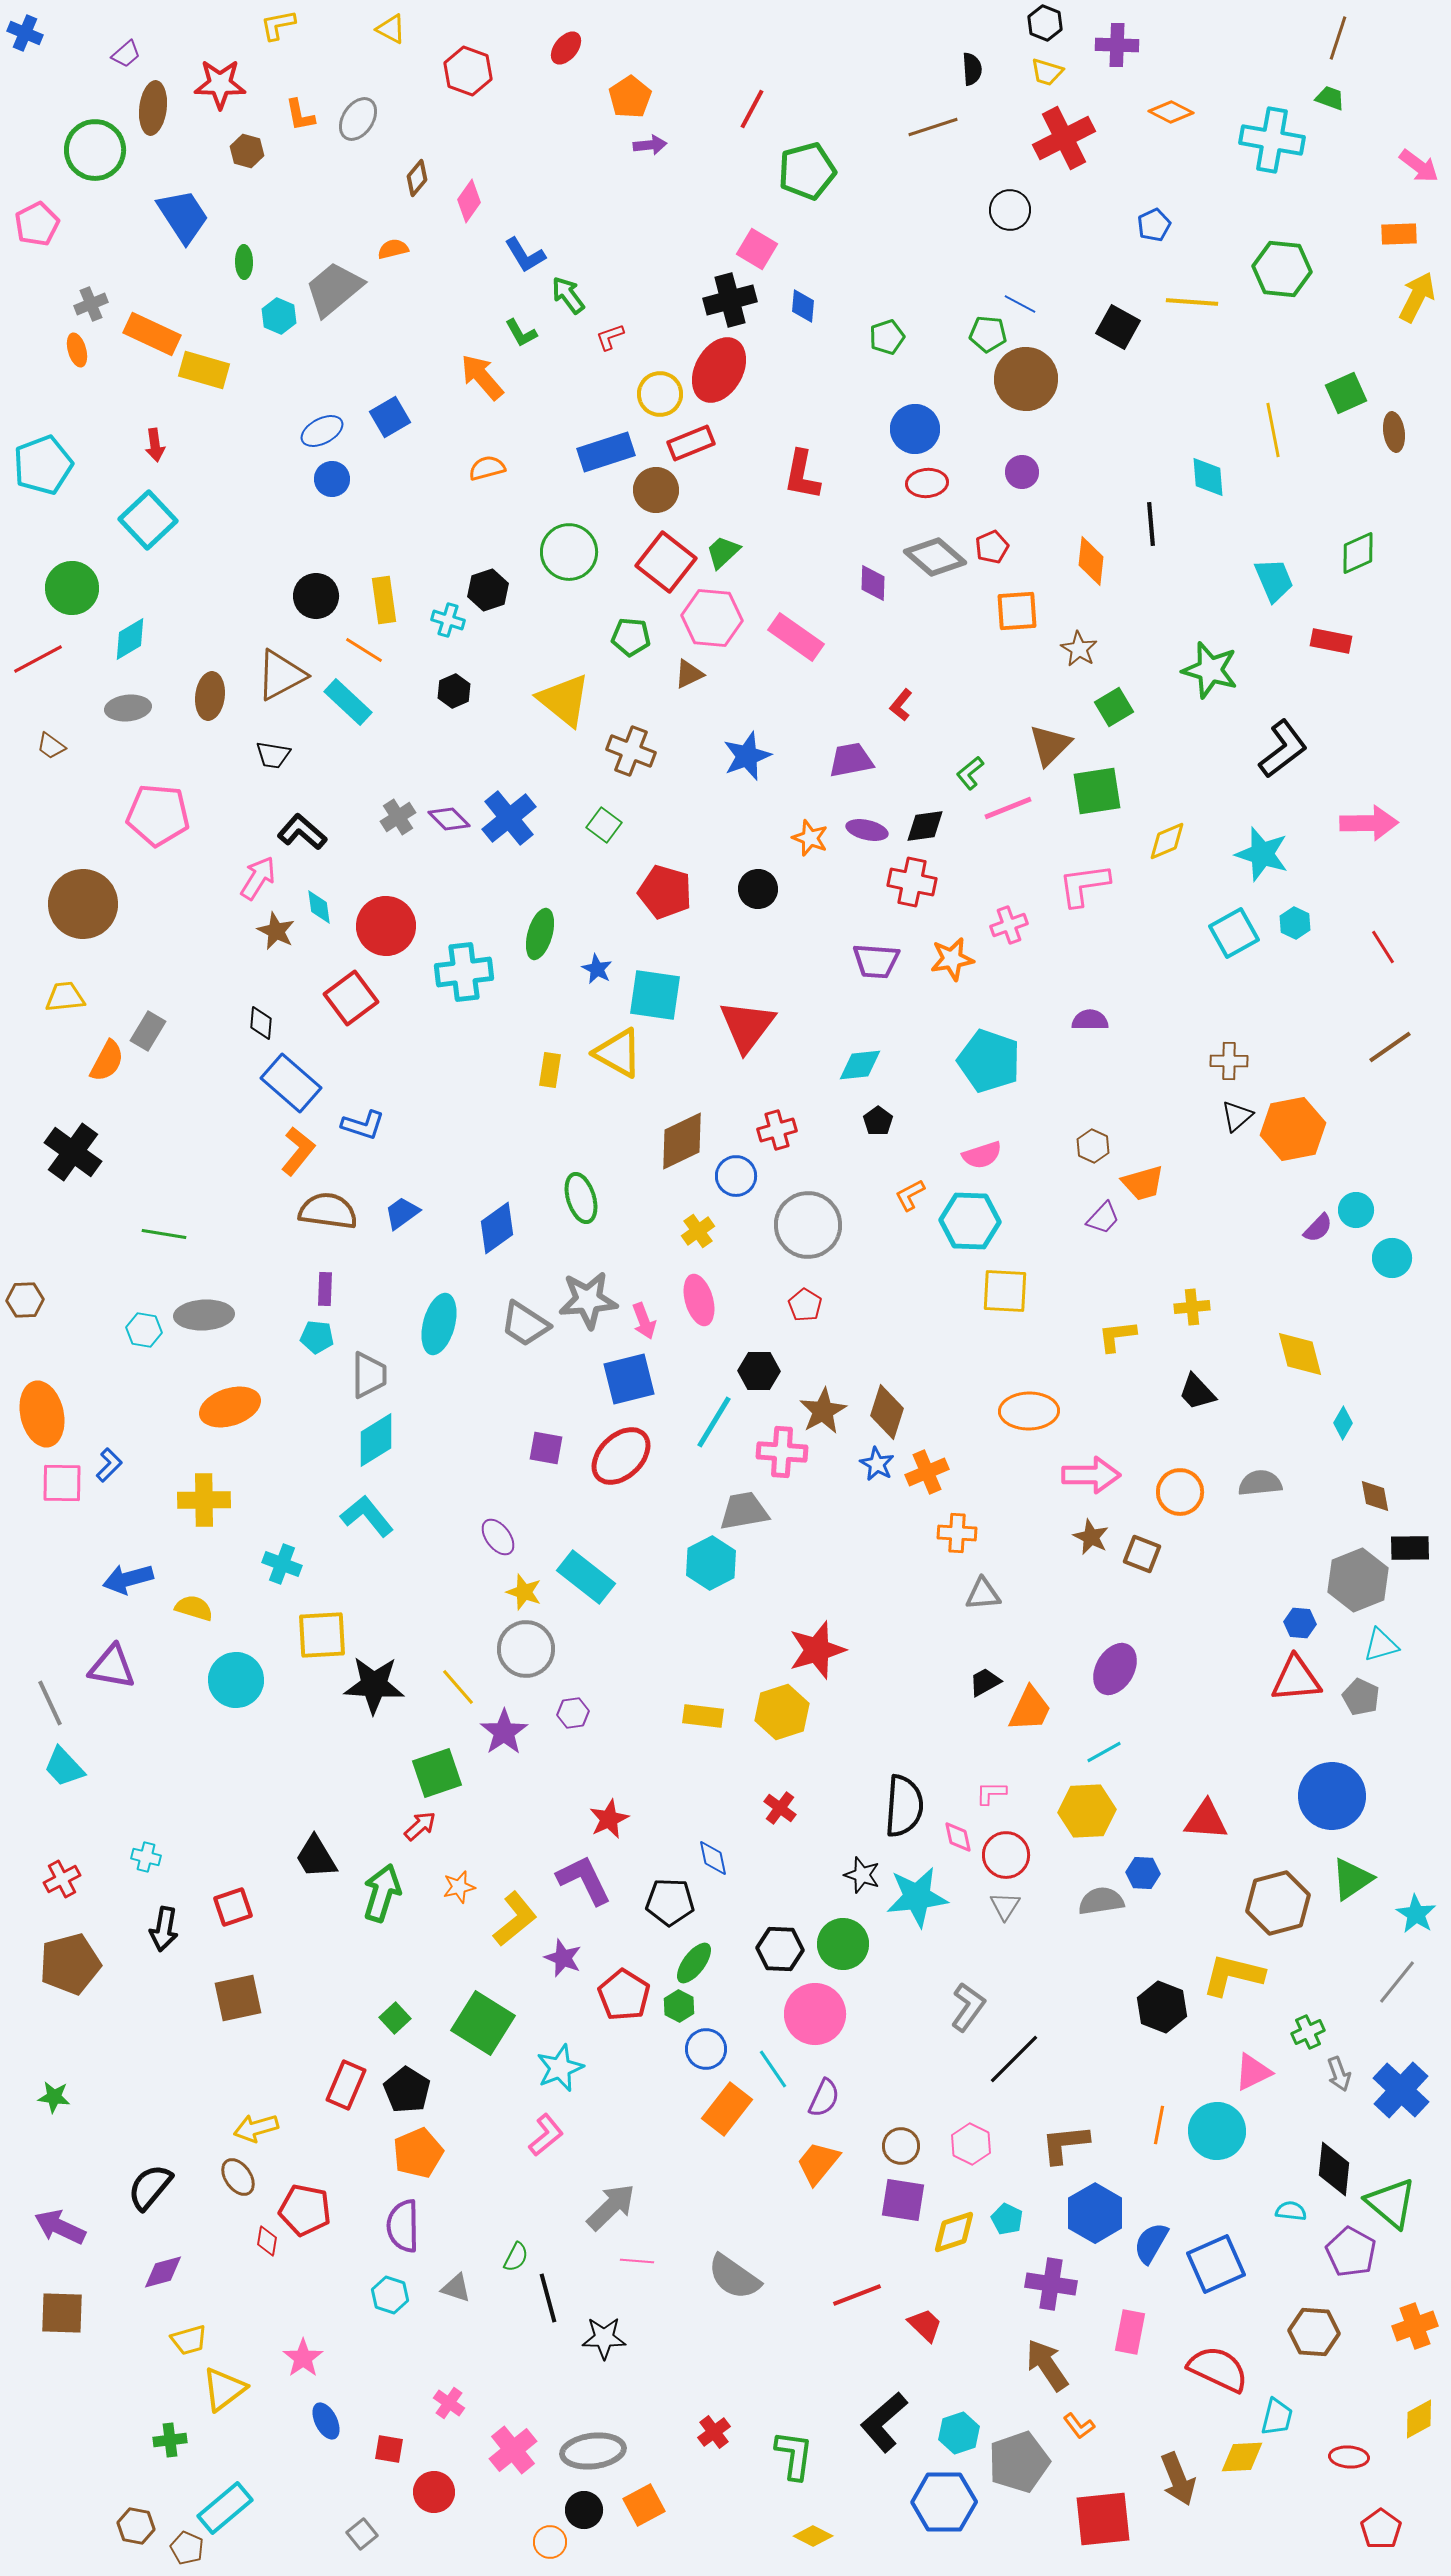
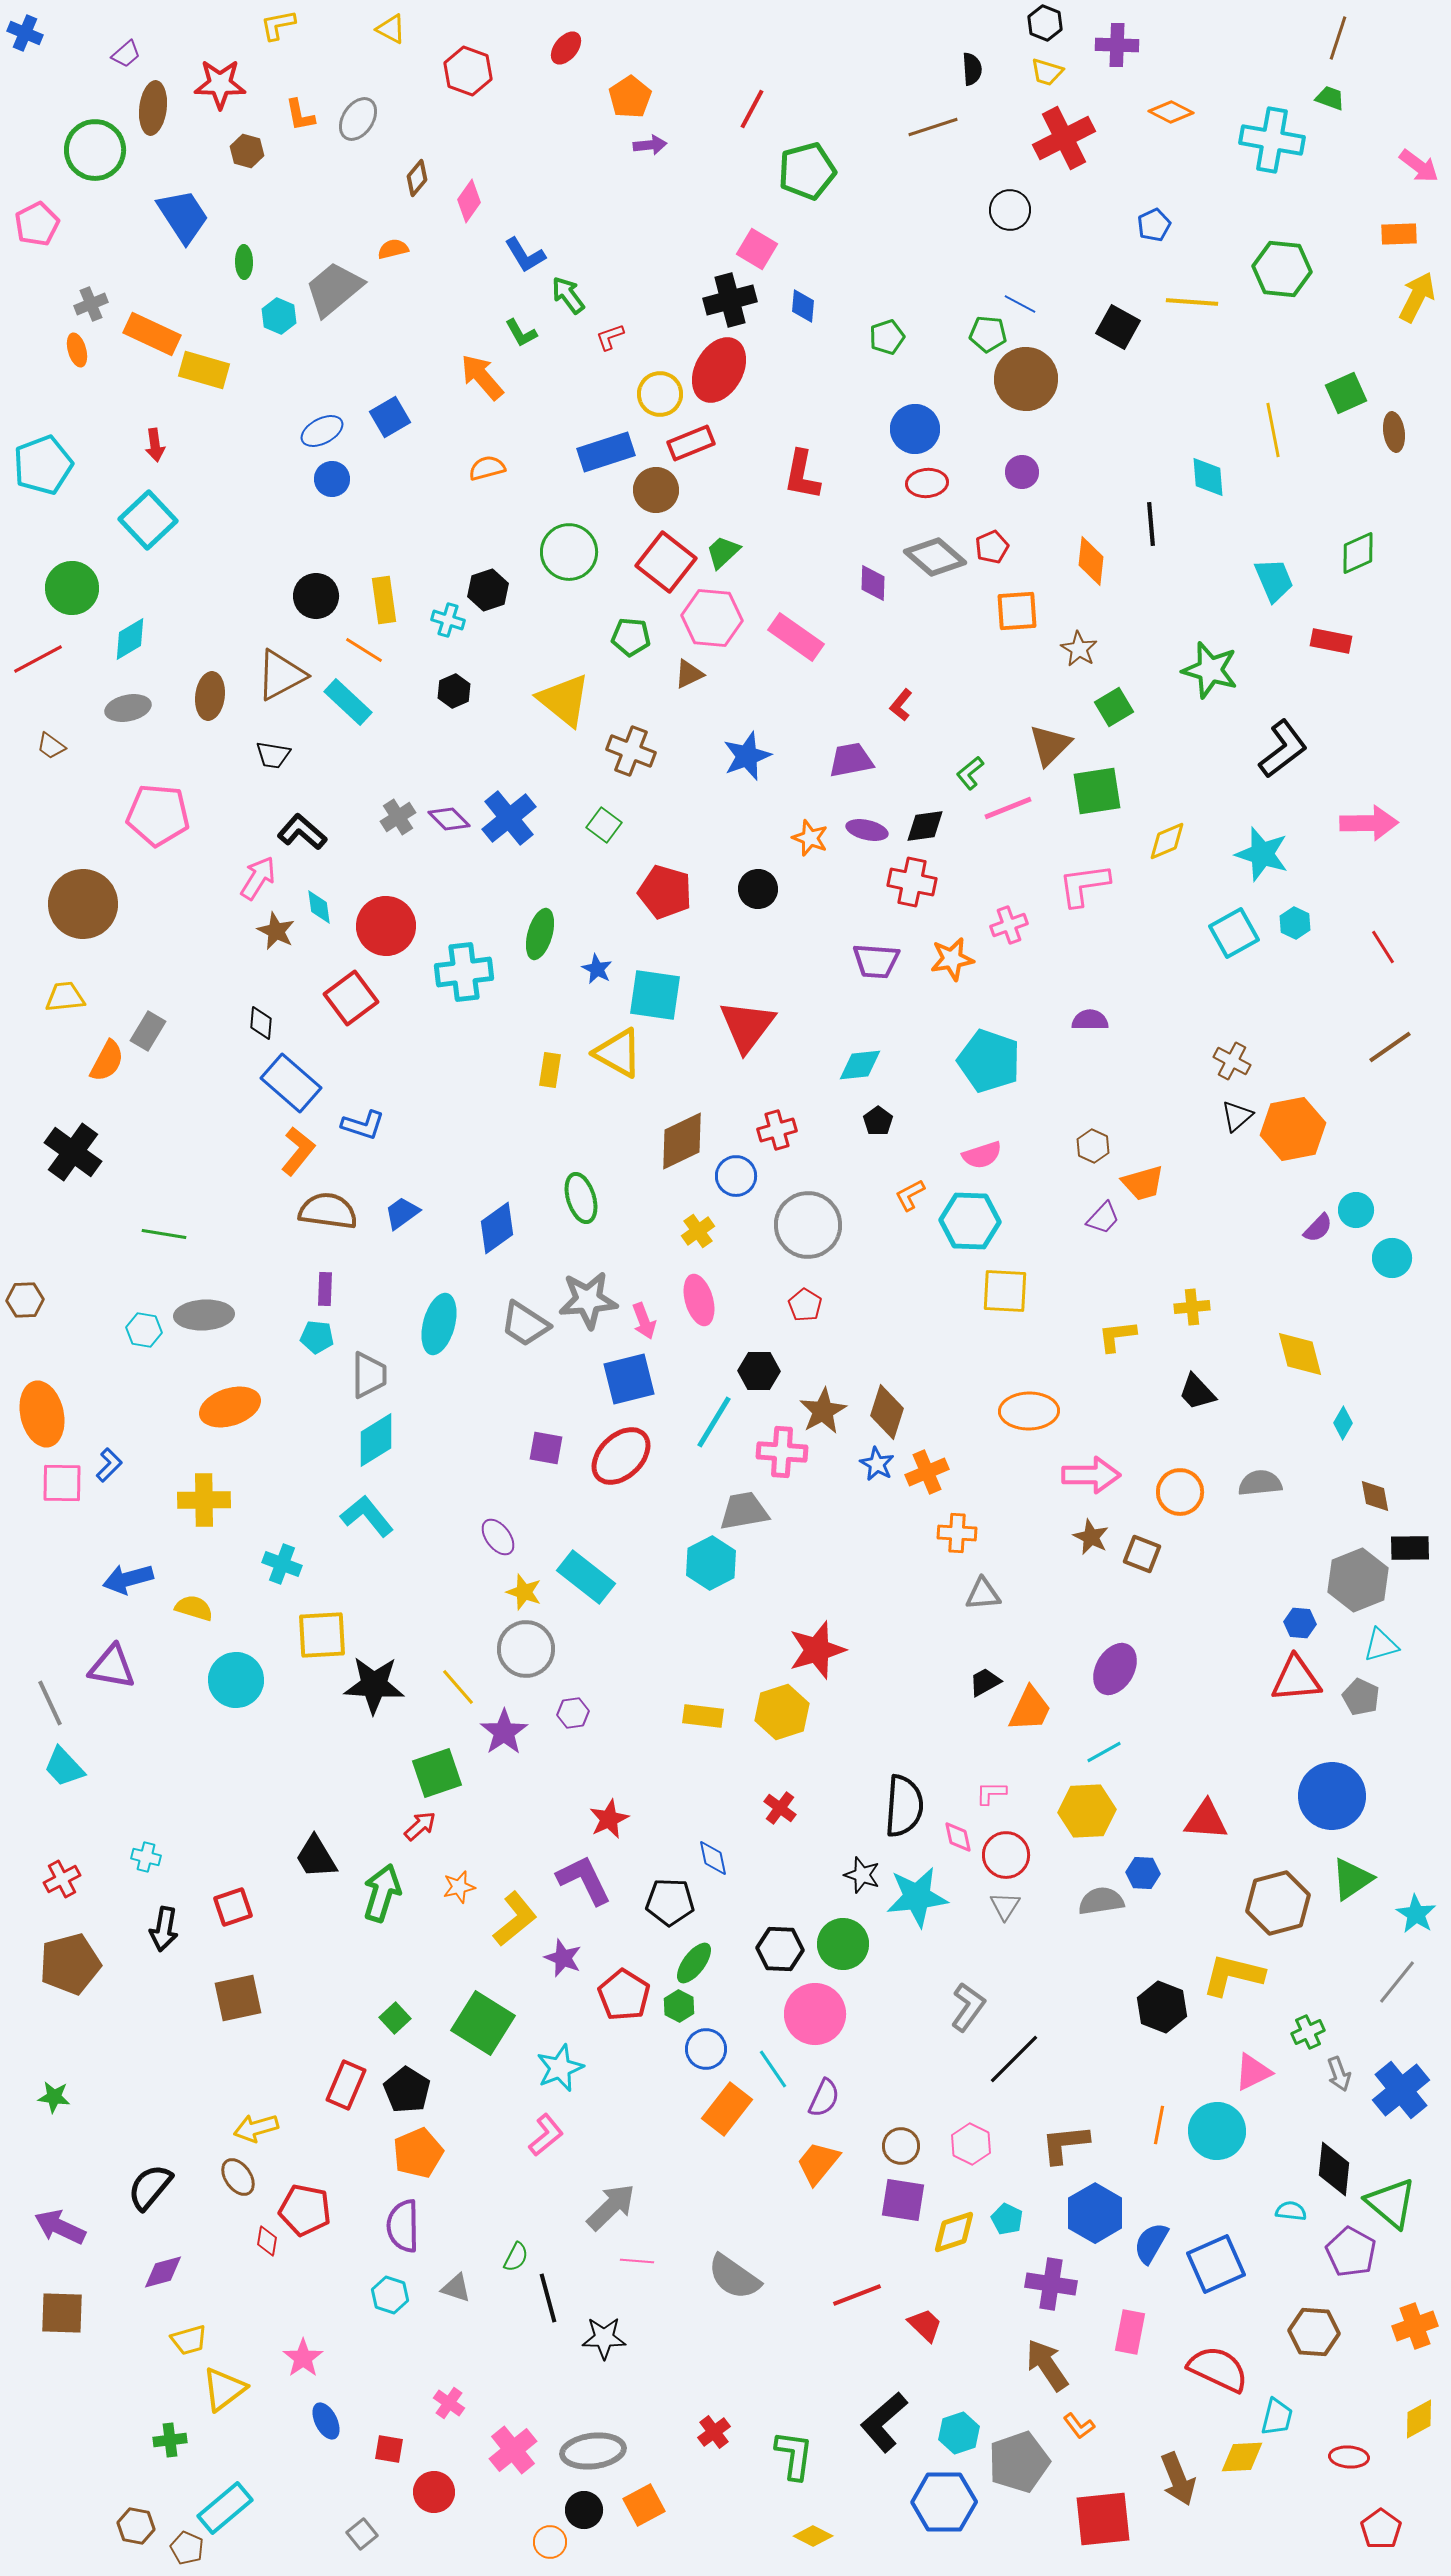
gray ellipse at (128, 708): rotated 6 degrees counterclockwise
brown cross at (1229, 1061): moved 3 px right; rotated 27 degrees clockwise
blue cross at (1401, 2090): rotated 8 degrees clockwise
